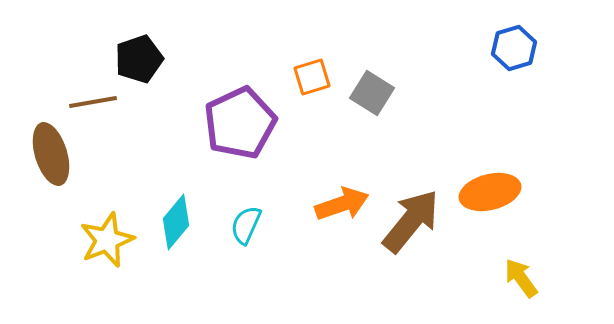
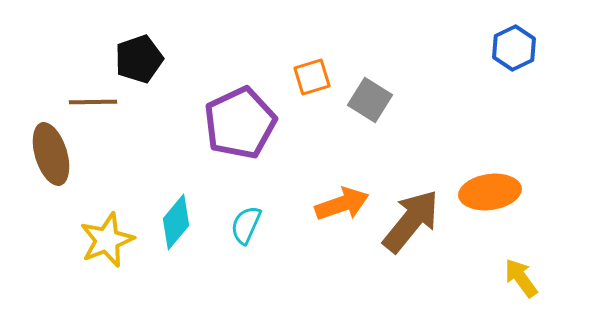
blue hexagon: rotated 9 degrees counterclockwise
gray square: moved 2 px left, 7 px down
brown line: rotated 9 degrees clockwise
orange ellipse: rotated 6 degrees clockwise
